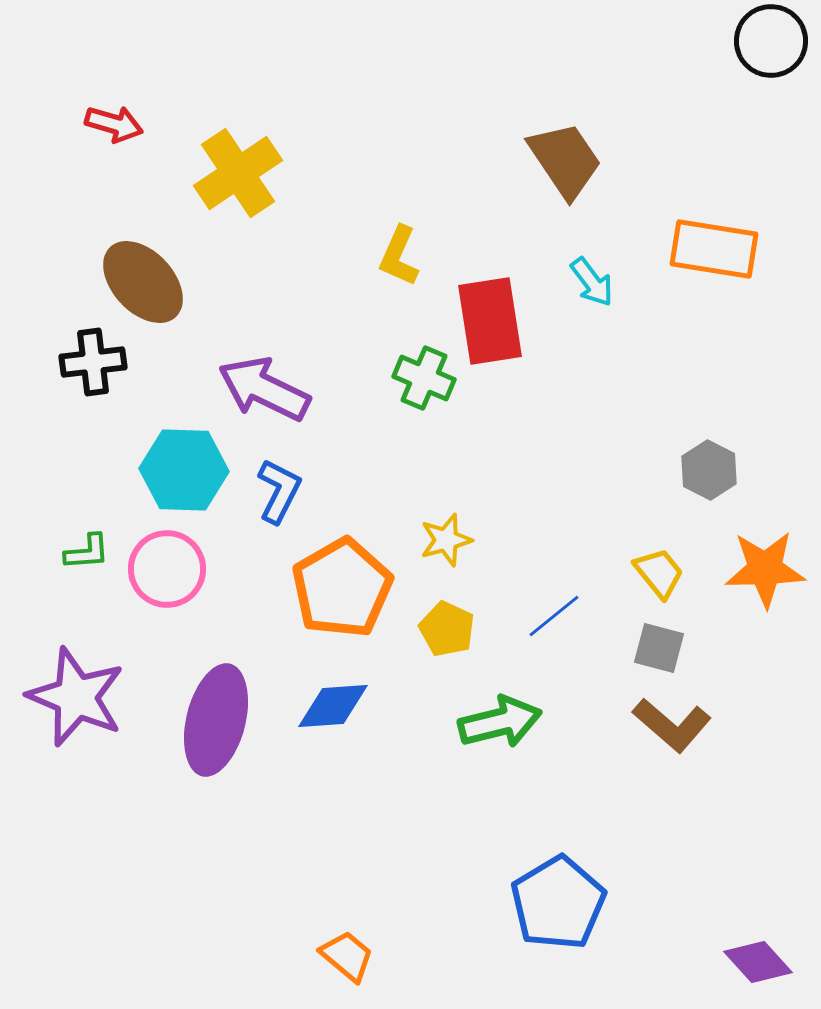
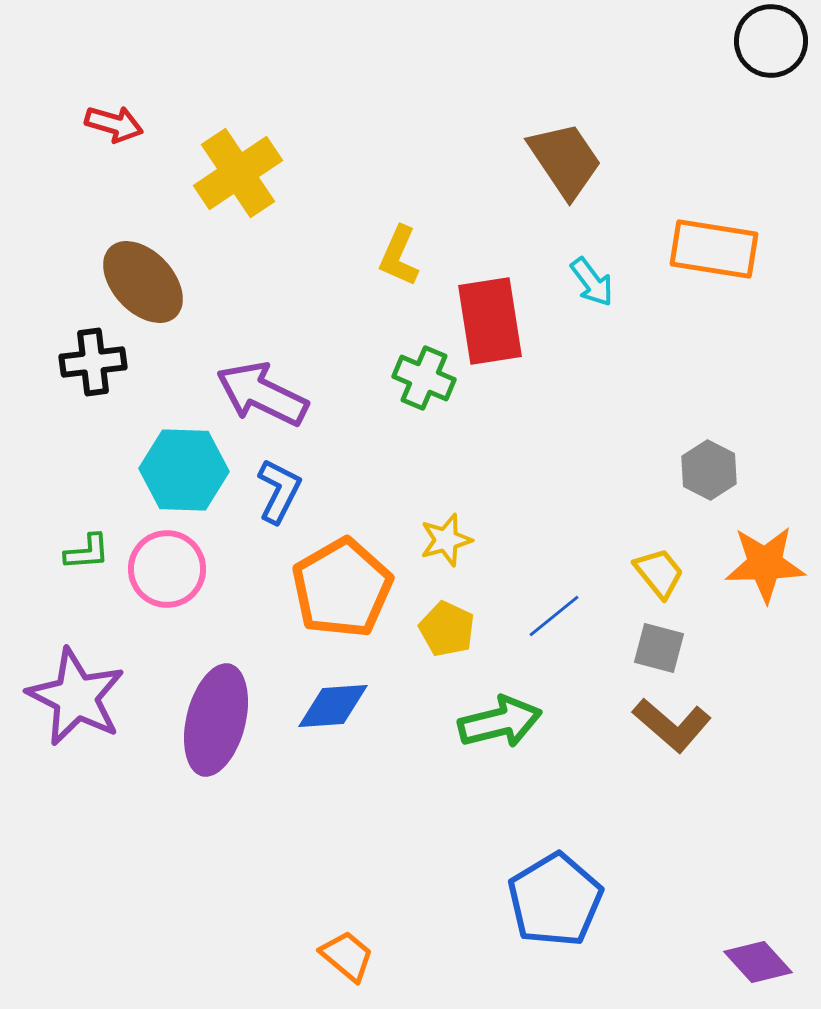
purple arrow: moved 2 px left, 5 px down
orange star: moved 5 px up
purple star: rotated 4 degrees clockwise
blue pentagon: moved 3 px left, 3 px up
